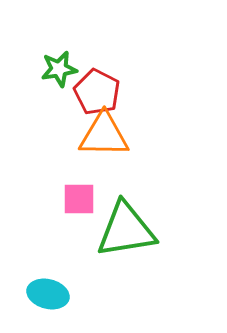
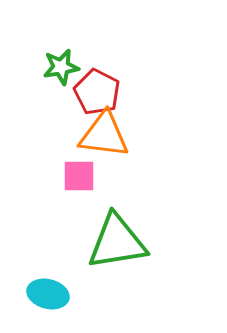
green star: moved 2 px right, 2 px up
orange triangle: rotated 6 degrees clockwise
pink square: moved 23 px up
green triangle: moved 9 px left, 12 px down
